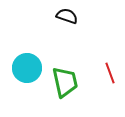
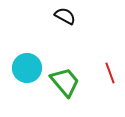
black semicircle: moved 2 px left; rotated 10 degrees clockwise
green trapezoid: rotated 28 degrees counterclockwise
